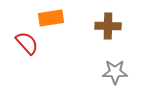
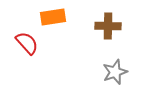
orange rectangle: moved 2 px right, 1 px up
gray star: rotated 20 degrees counterclockwise
